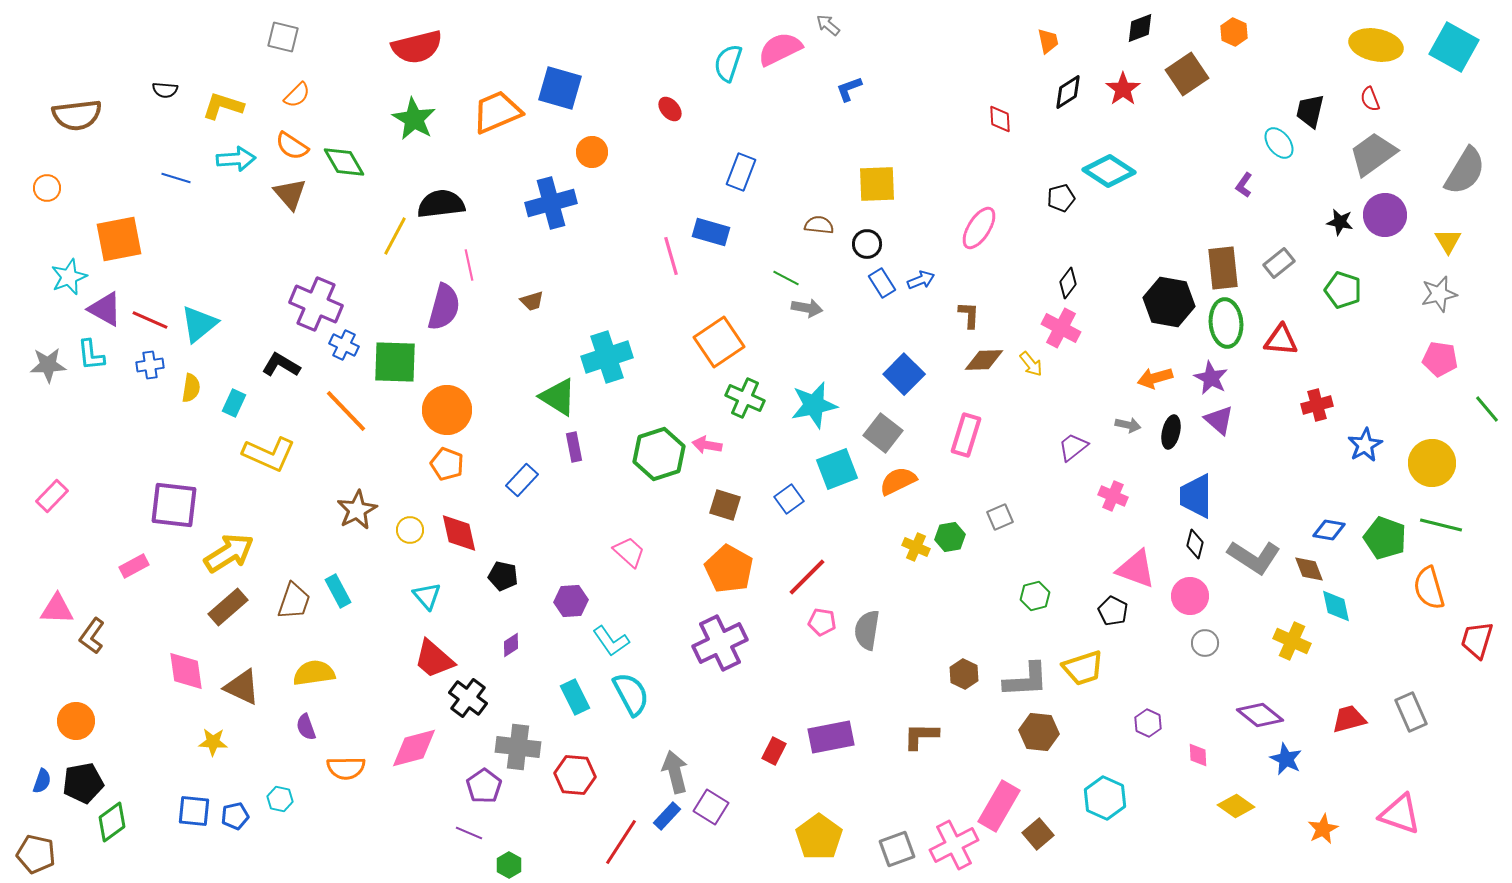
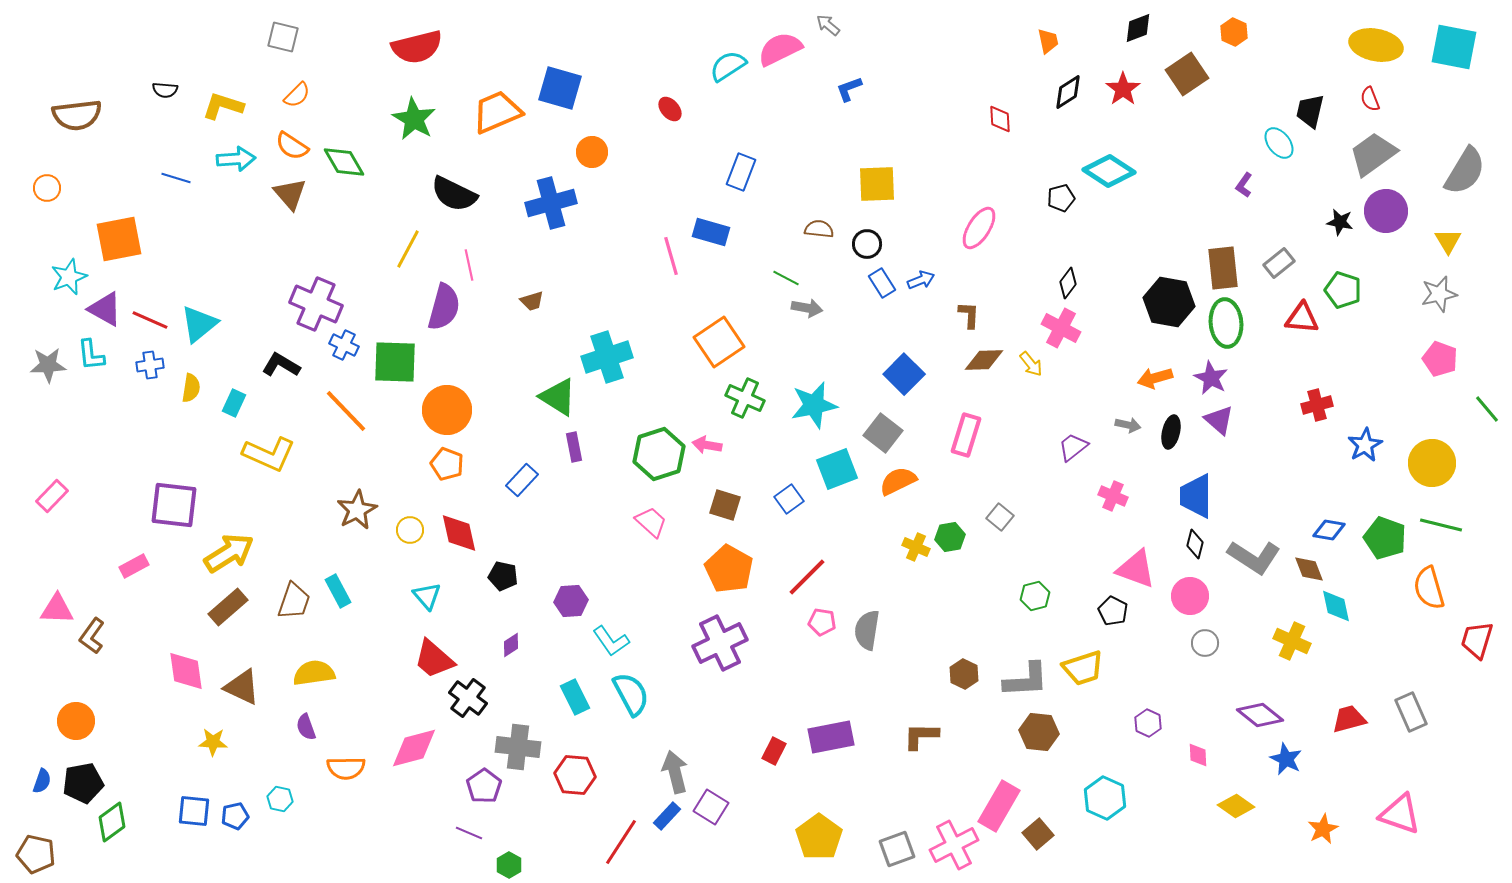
black diamond at (1140, 28): moved 2 px left
cyan square at (1454, 47): rotated 18 degrees counterclockwise
cyan semicircle at (728, 63): moved 3 px down; rotated 39 degrees clockwise
black semicircle at (441, 204): moved 13 px right, 10 px up; rotated 147 degrees counterclockwise
purple circle at (1385, 215): moved 1 px right, 4 px up
brown semicircle at (819, 225): moved 4 px down
yellow line at (395, 236): moved 13 px right, 13 px down
red triangle at (1281, 340): moved 21 px right, 22 px up
pink pentagon at (1440, 359): rotated 12 degrees clockwise
gray square at (1000, 517): rotated 28 degrees counterclockwise
pink trapezoid at (629, 552): moved 22 px right, 30 px up
